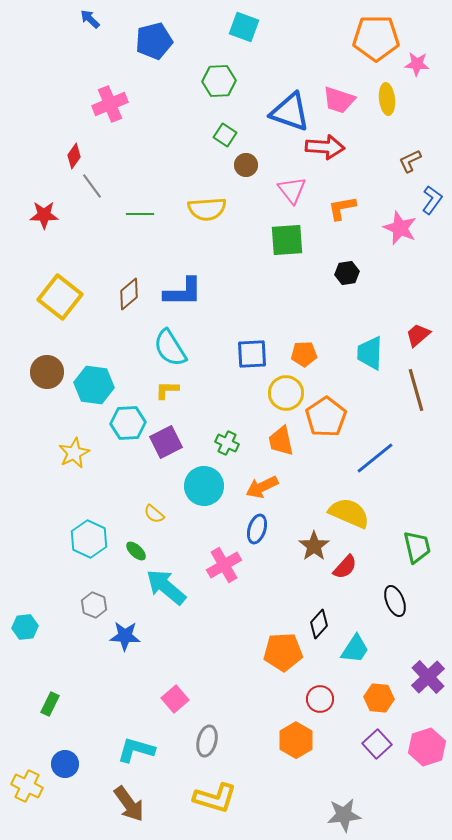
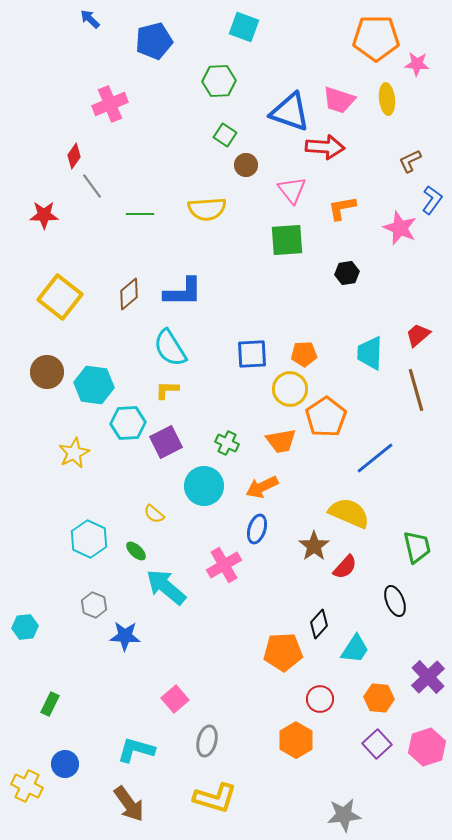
yellow circle at (286, 393): moved 4 px right, 4 px up
orange trapezoid at (281, 441): rotated 88 degrees counterclockwise
